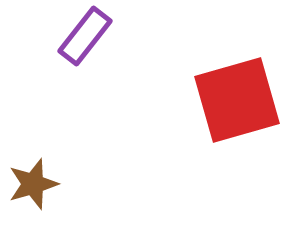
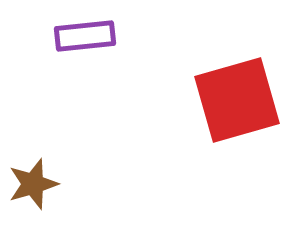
purple rectangle: rotated 46 degrees clockwise
